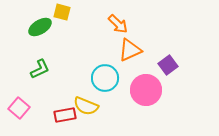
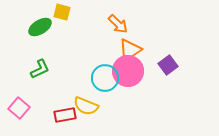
orange triangle: rotated 10 degrees counterclockwise
pink circle: moved 18 px left, 19 px up
